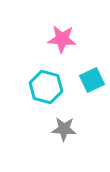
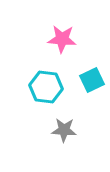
cyan hexagon: rotated 8 degrees counterclockwise
gray star: moved 1 px down
